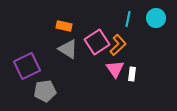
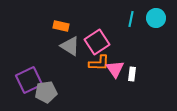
cyan line: moved 3 px right
orange rectangle: moved 3 px left
orange L-shape: moved 19 px left, 18 px down; rotated 45 degrees clockwise
gray triangle: moved 2 px right, 3 px up
purple square: moved 2 px right, 14 px down
gray pentagon: moved 1 px right, 1 px down
